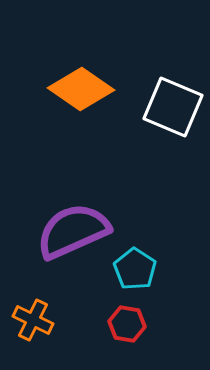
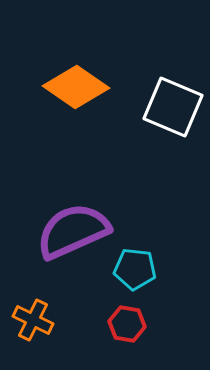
orange diamond: moved 5 px left, 2 px up
cyan pentagon: rotated 27 degrees counterclockwise
